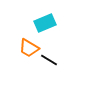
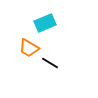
black line: moved 1 px right, 3 px down
